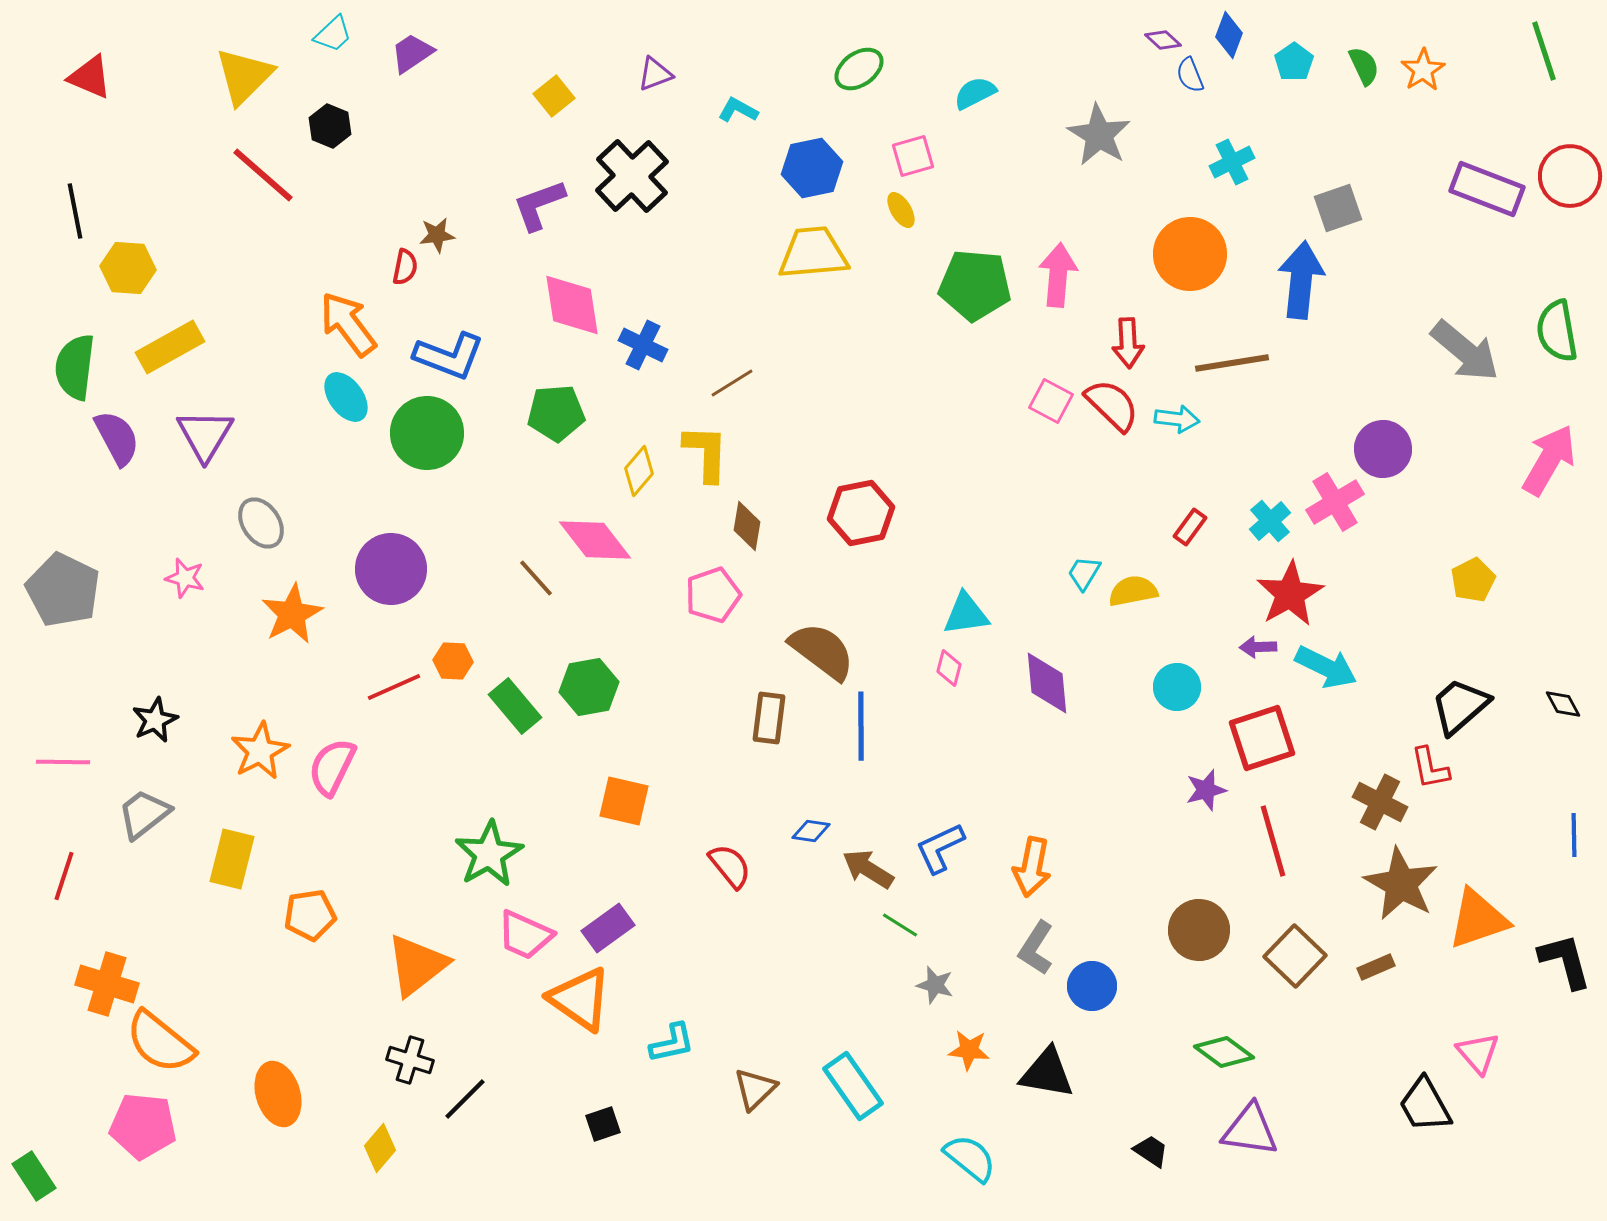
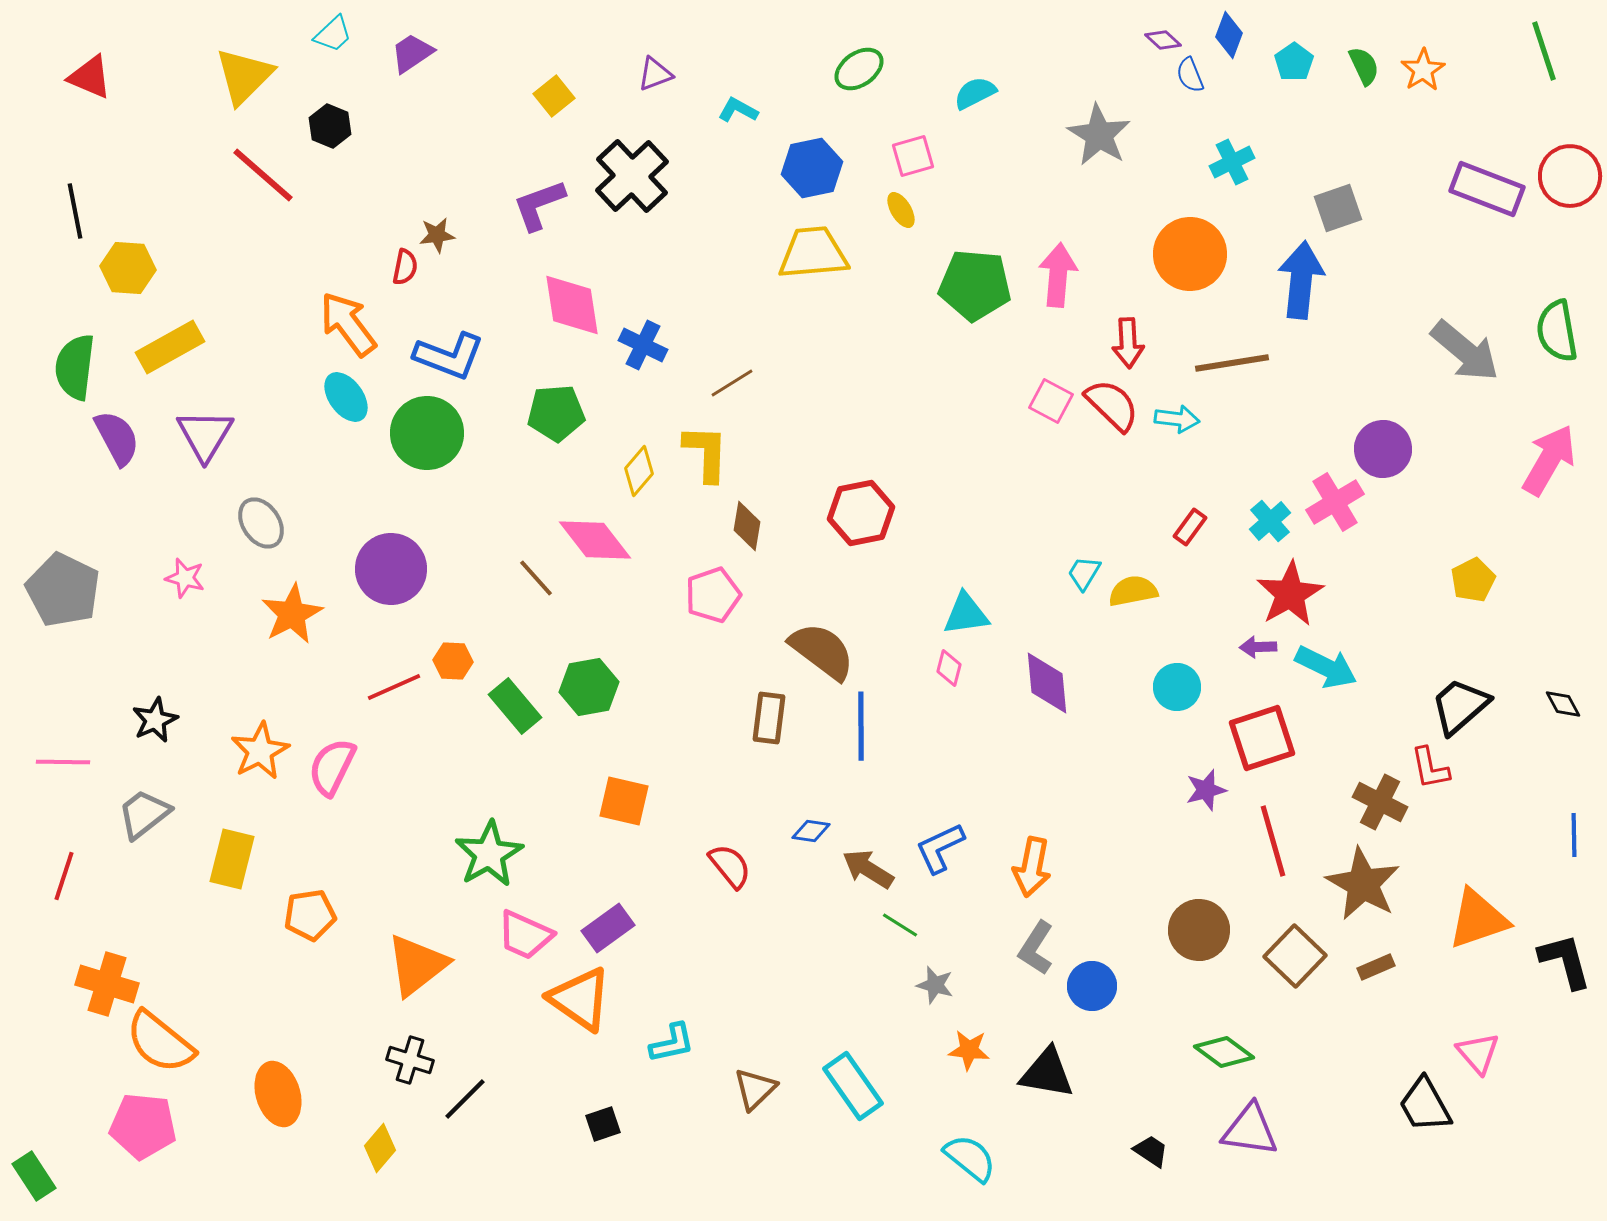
brown star at (1401, 884): moved 38 px left
